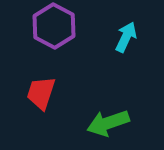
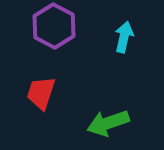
cyan arrow: moved 2 px left; rotated 12 degrees counterclockwise
